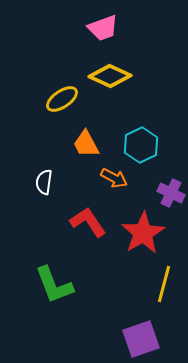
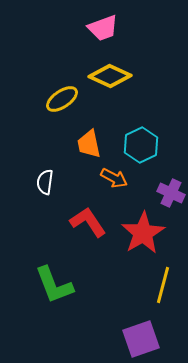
orange trapezoid: moved 3 px right; rotated 16 degrees clockwise
white semicircle: moved 1 px right
yellow line: moved 1 px left, 1 px down
